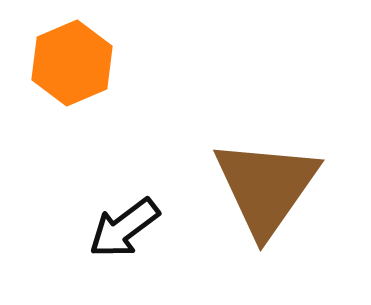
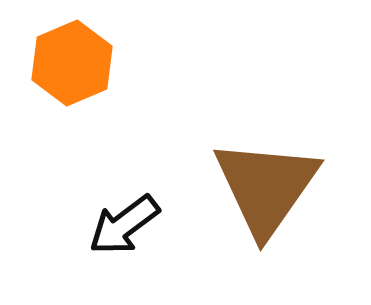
black arrow: moved 3 px up
